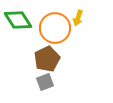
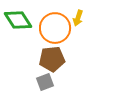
brown pentagon: moved 5 px right; rotated 20 degrees clockwise
